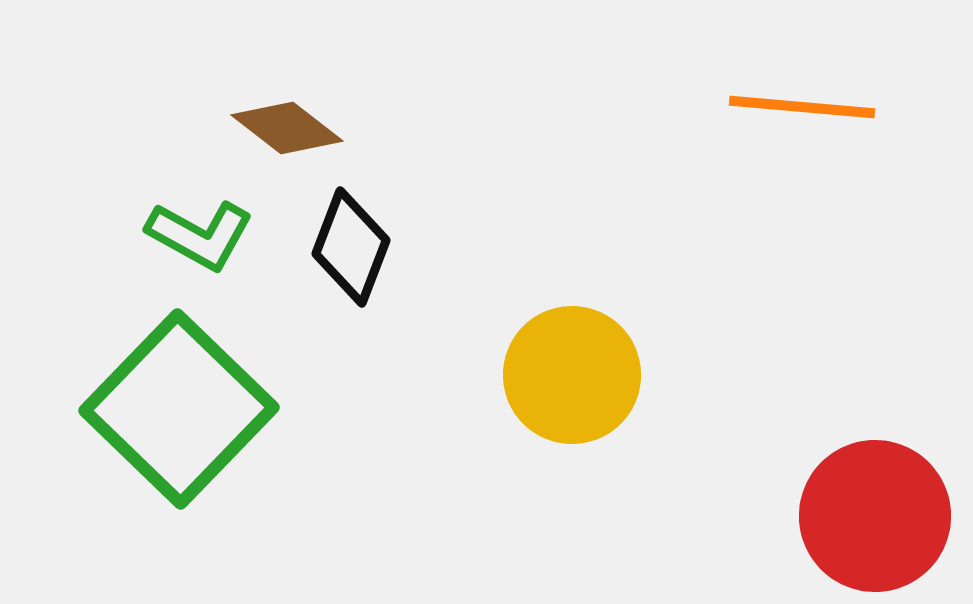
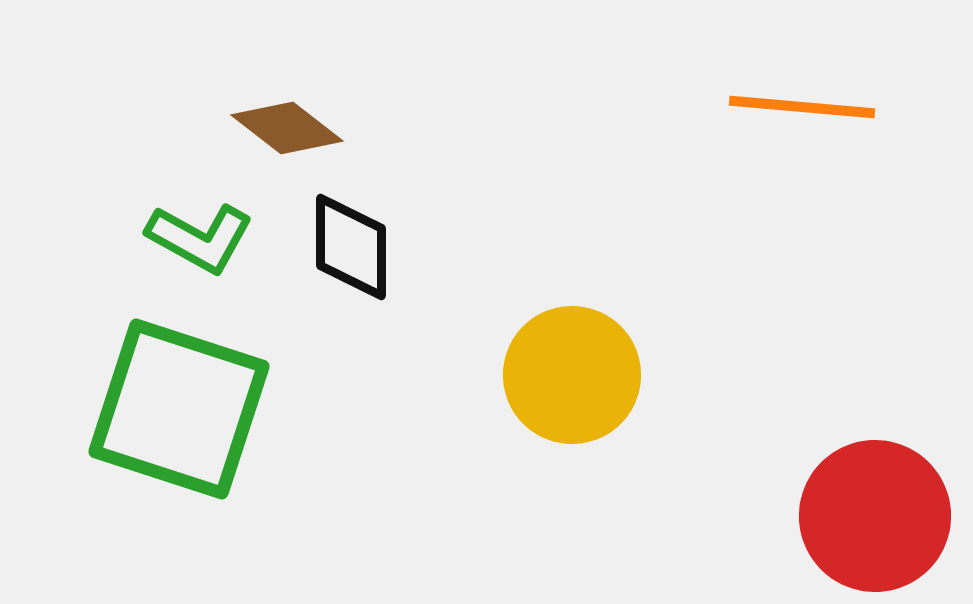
green L-shape: moved 3 px down
black diamond: rotated 21 degrees counterclockwise
green square: rotated 26 degrees counterclockwise
